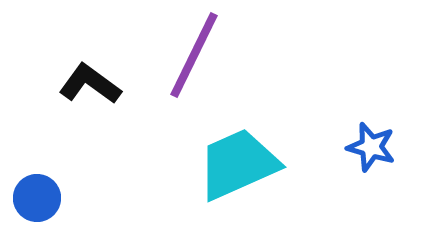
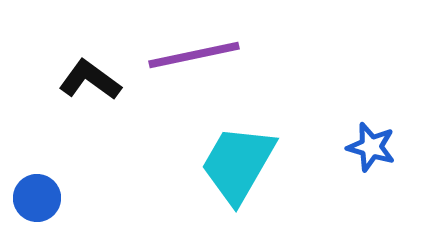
purple line: rotated 52 degrees clockwise
black L-shape: moved 4 px up
cyan trapezoid: rotated 36 degrees counterclockwise
